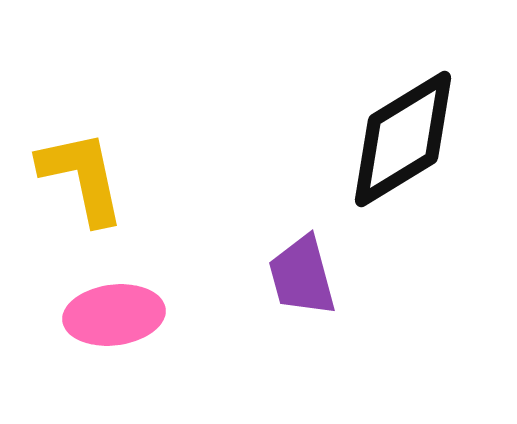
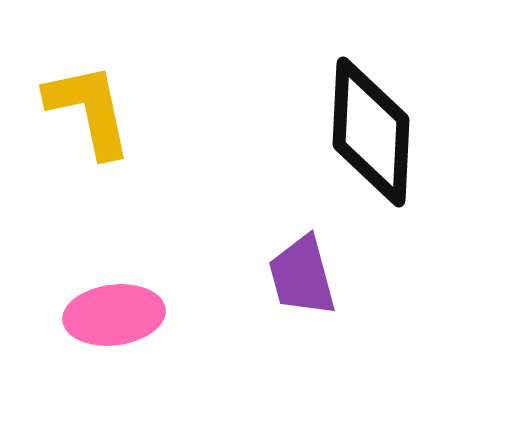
black diamond: moved 32 px left, 7 px up; rotated 56 degrees counterclockwise
yellow L-shape: moved 7 px right, 67 px up
